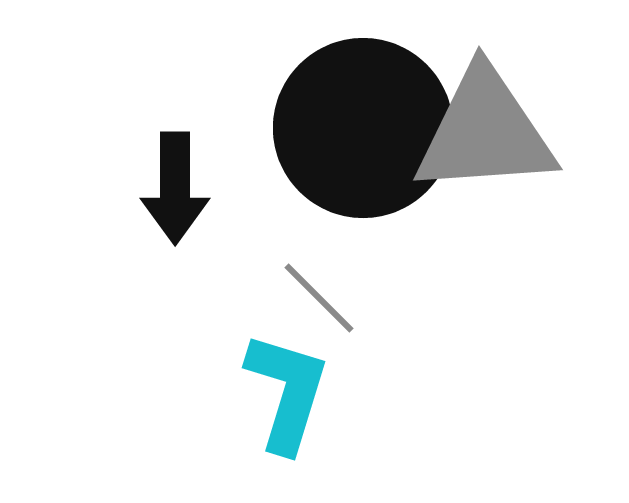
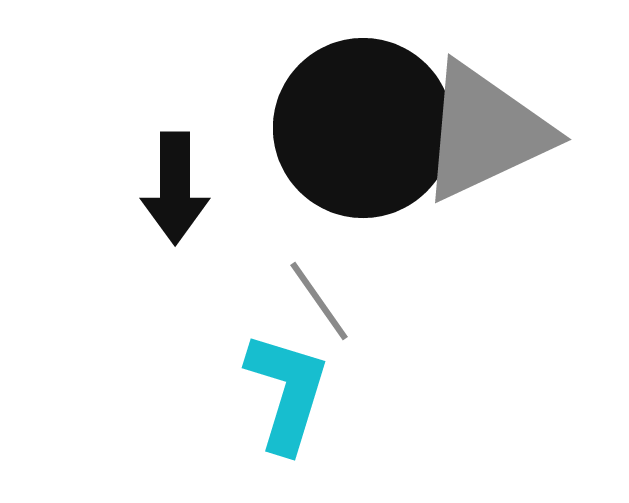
gray triangle: rotated 21 degrees counterclockwise
gray line: moved 3 px down; rotated 10 degrees clockwise
